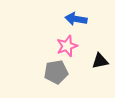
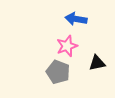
black triangle: moved 3 px left, 2 px down
gray pentagon: moved 2 px right; rotated 30 degrees clockwise
